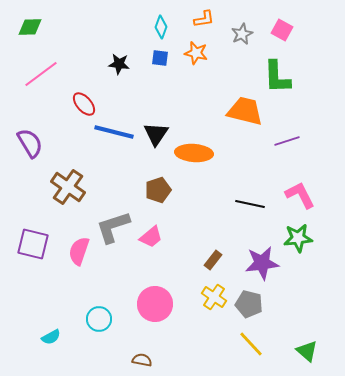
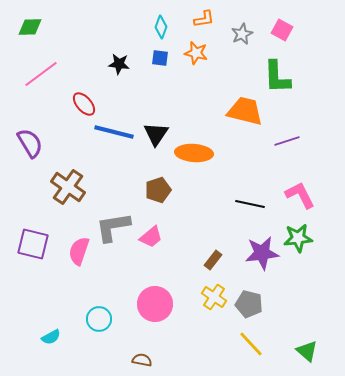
gray L-shape: rotated 9 degrees clockwise
purple star: moved 10 px up
